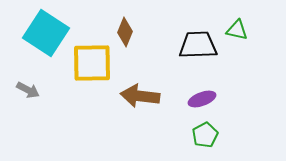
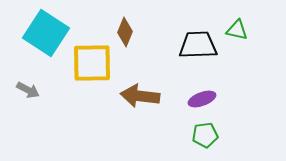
green pentagon: rotated 20 degrees clockwise
